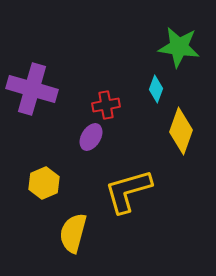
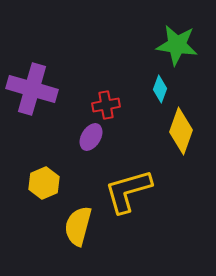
green star: moved 2 px left, 2 px up
cyan diamond: moved 4 px right
yellow semicircle: moved 5 px right, 7 px up
